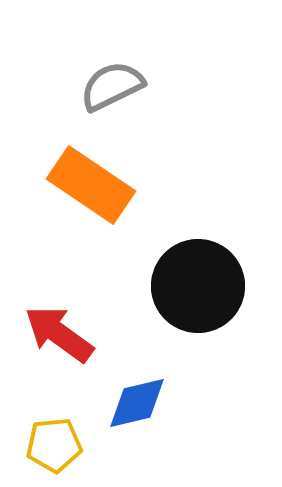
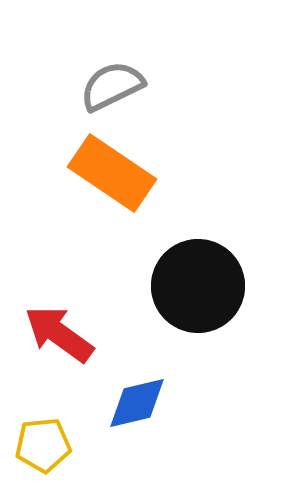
orange rectangle: moved 21 px right, 12 px up
yellow pentagon: moved 11 px left
